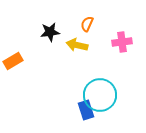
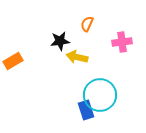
black star: moved 10 px right, 9 px down
yellow arrow: moved 12 px down
